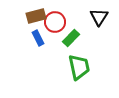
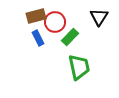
green rectangle: moved 1 px left, 1 px up
